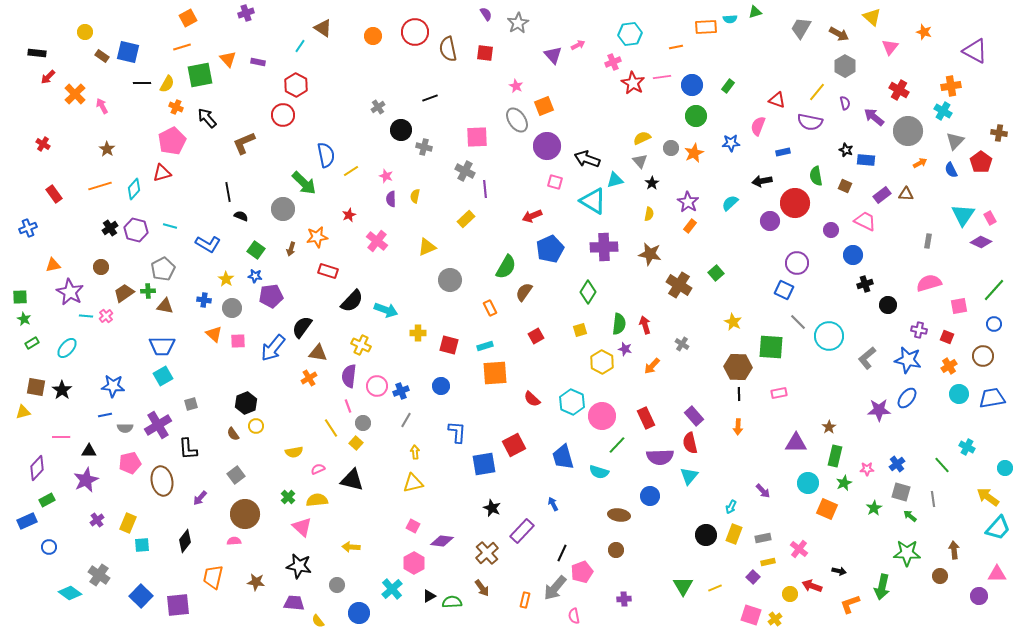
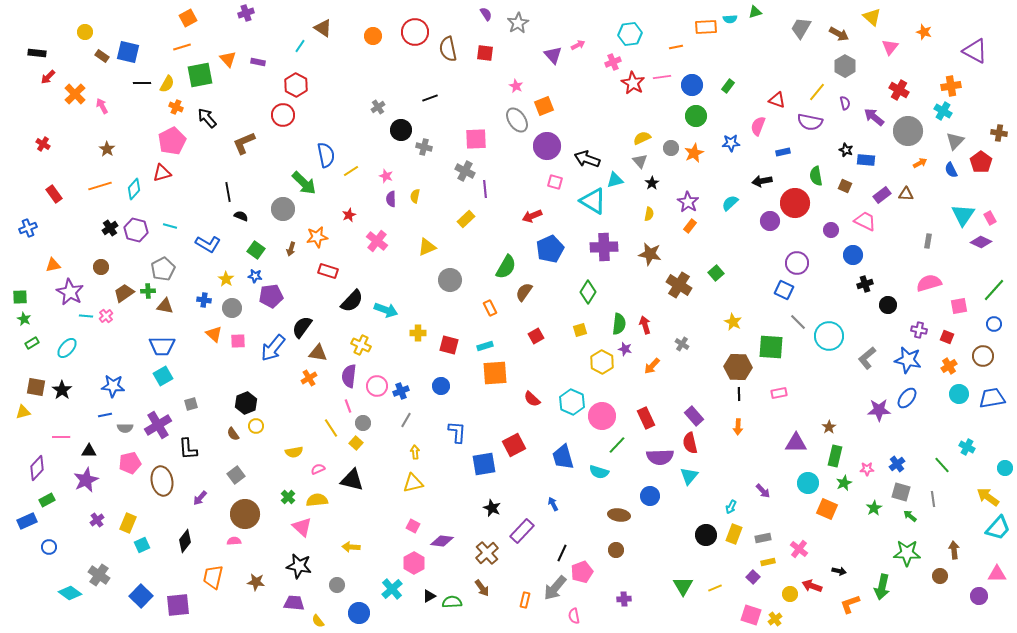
pink square at (477, 137): moved 1 px left, 2 px down
cyan square at (142, 545): rotated 21 degrees counterclockwise
